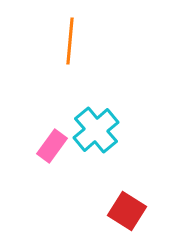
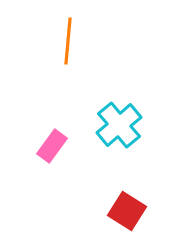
orange line: moved 2 px left
cyan cross: moved 23 px right, 5 px up
